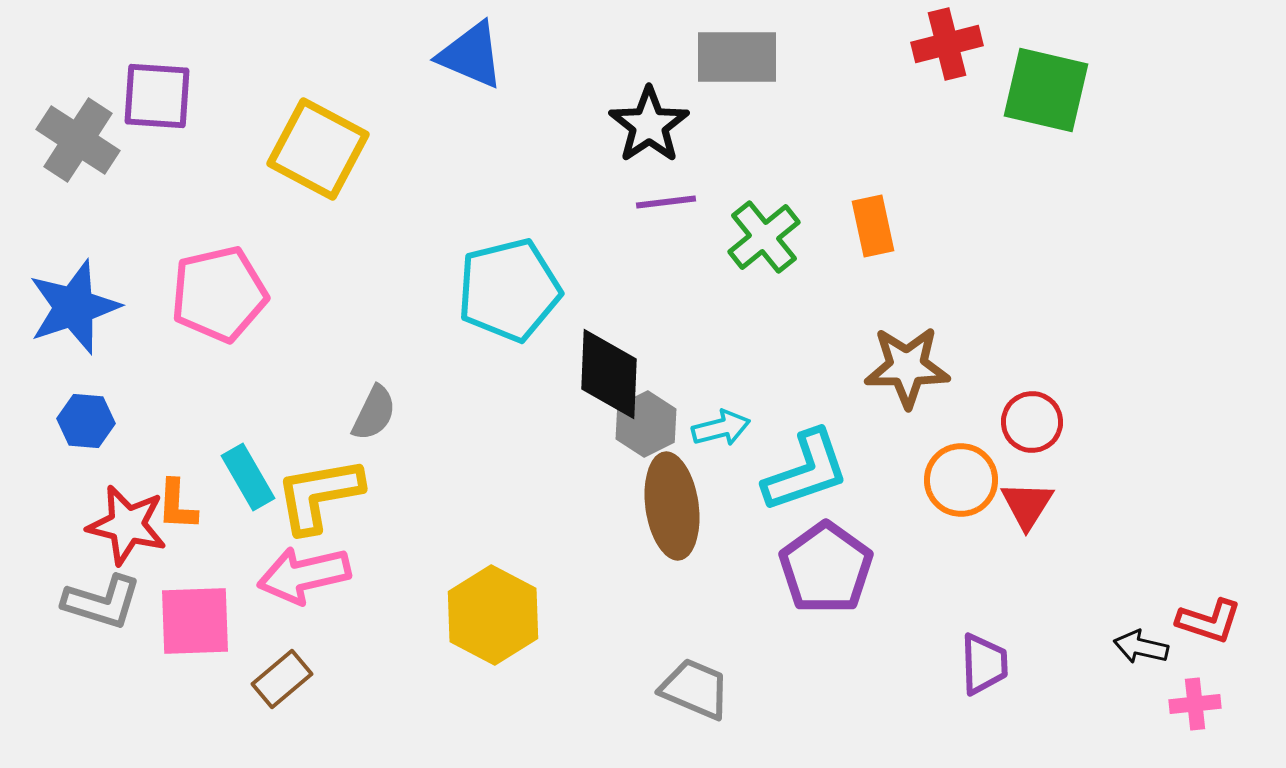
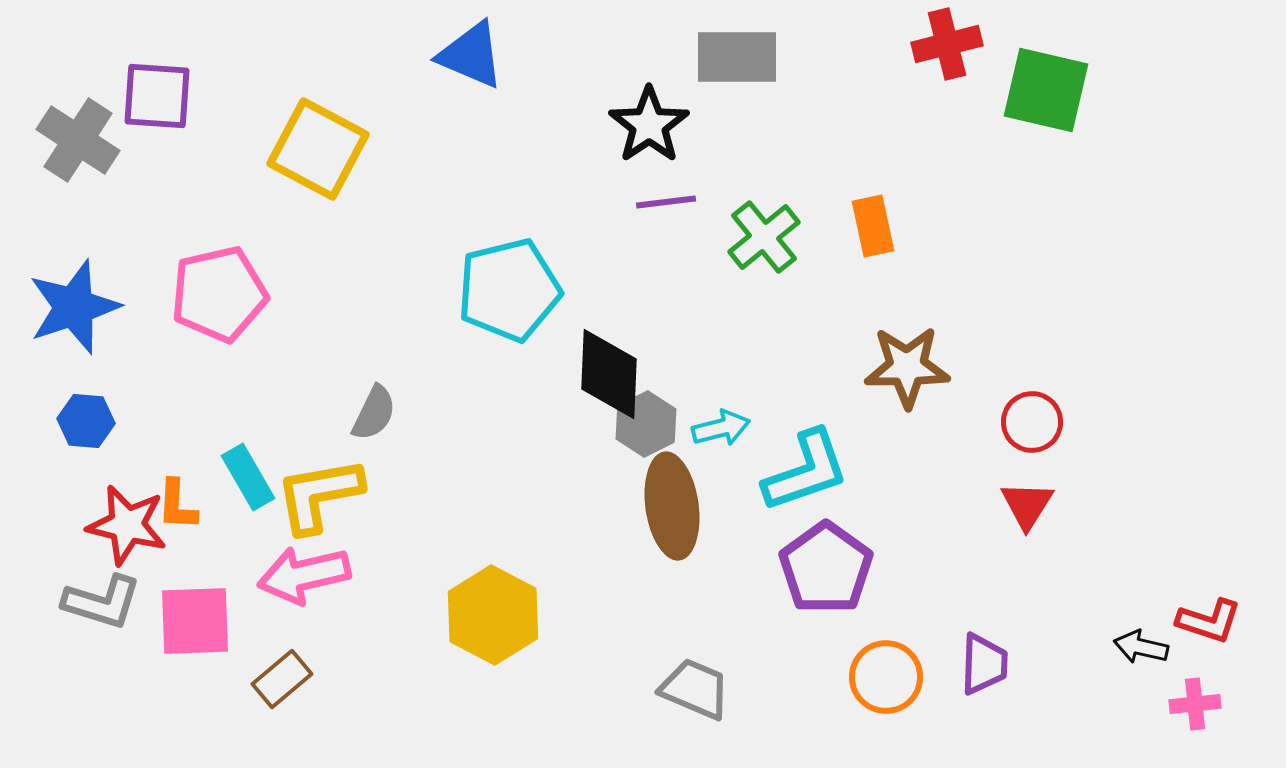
orange circle: moved 75 px left, 197 px down
purple trapezoid: rotated 4 degrees clockwise
